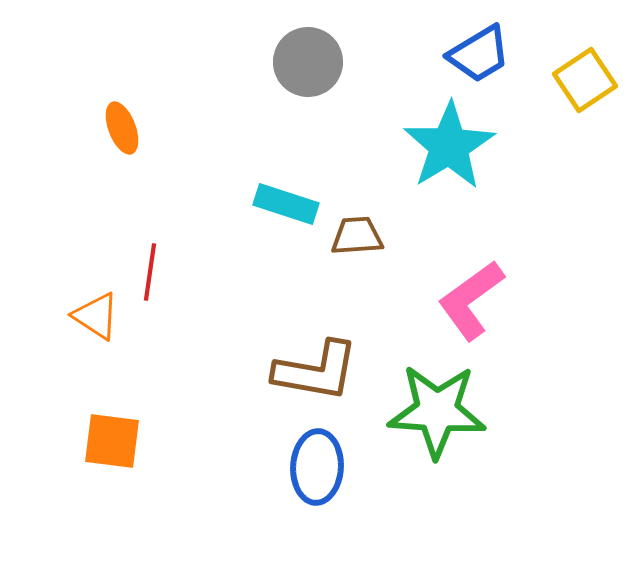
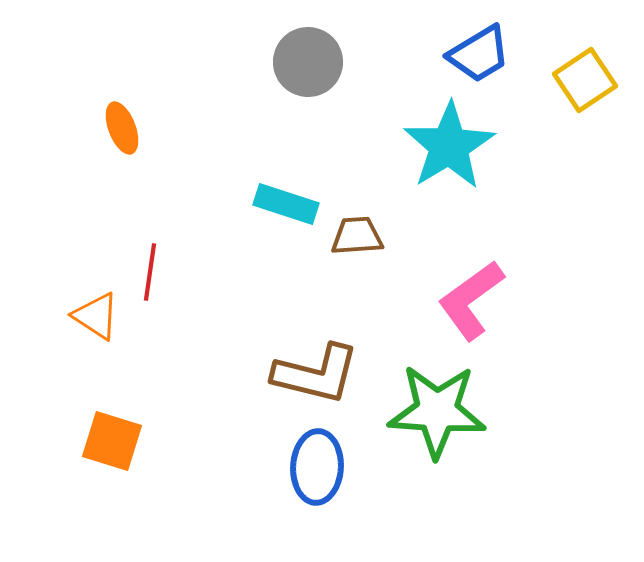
brown L-shape: moved 3 px down; rotated 4 degrees clockwise
orange square: rotated 10 degrees clockwise
